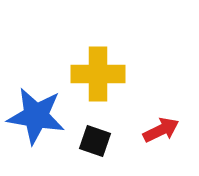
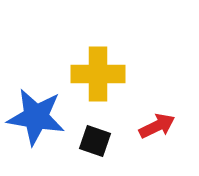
blue star: moved 1 px down
red arrow: moved 4 px left, 4 px up
